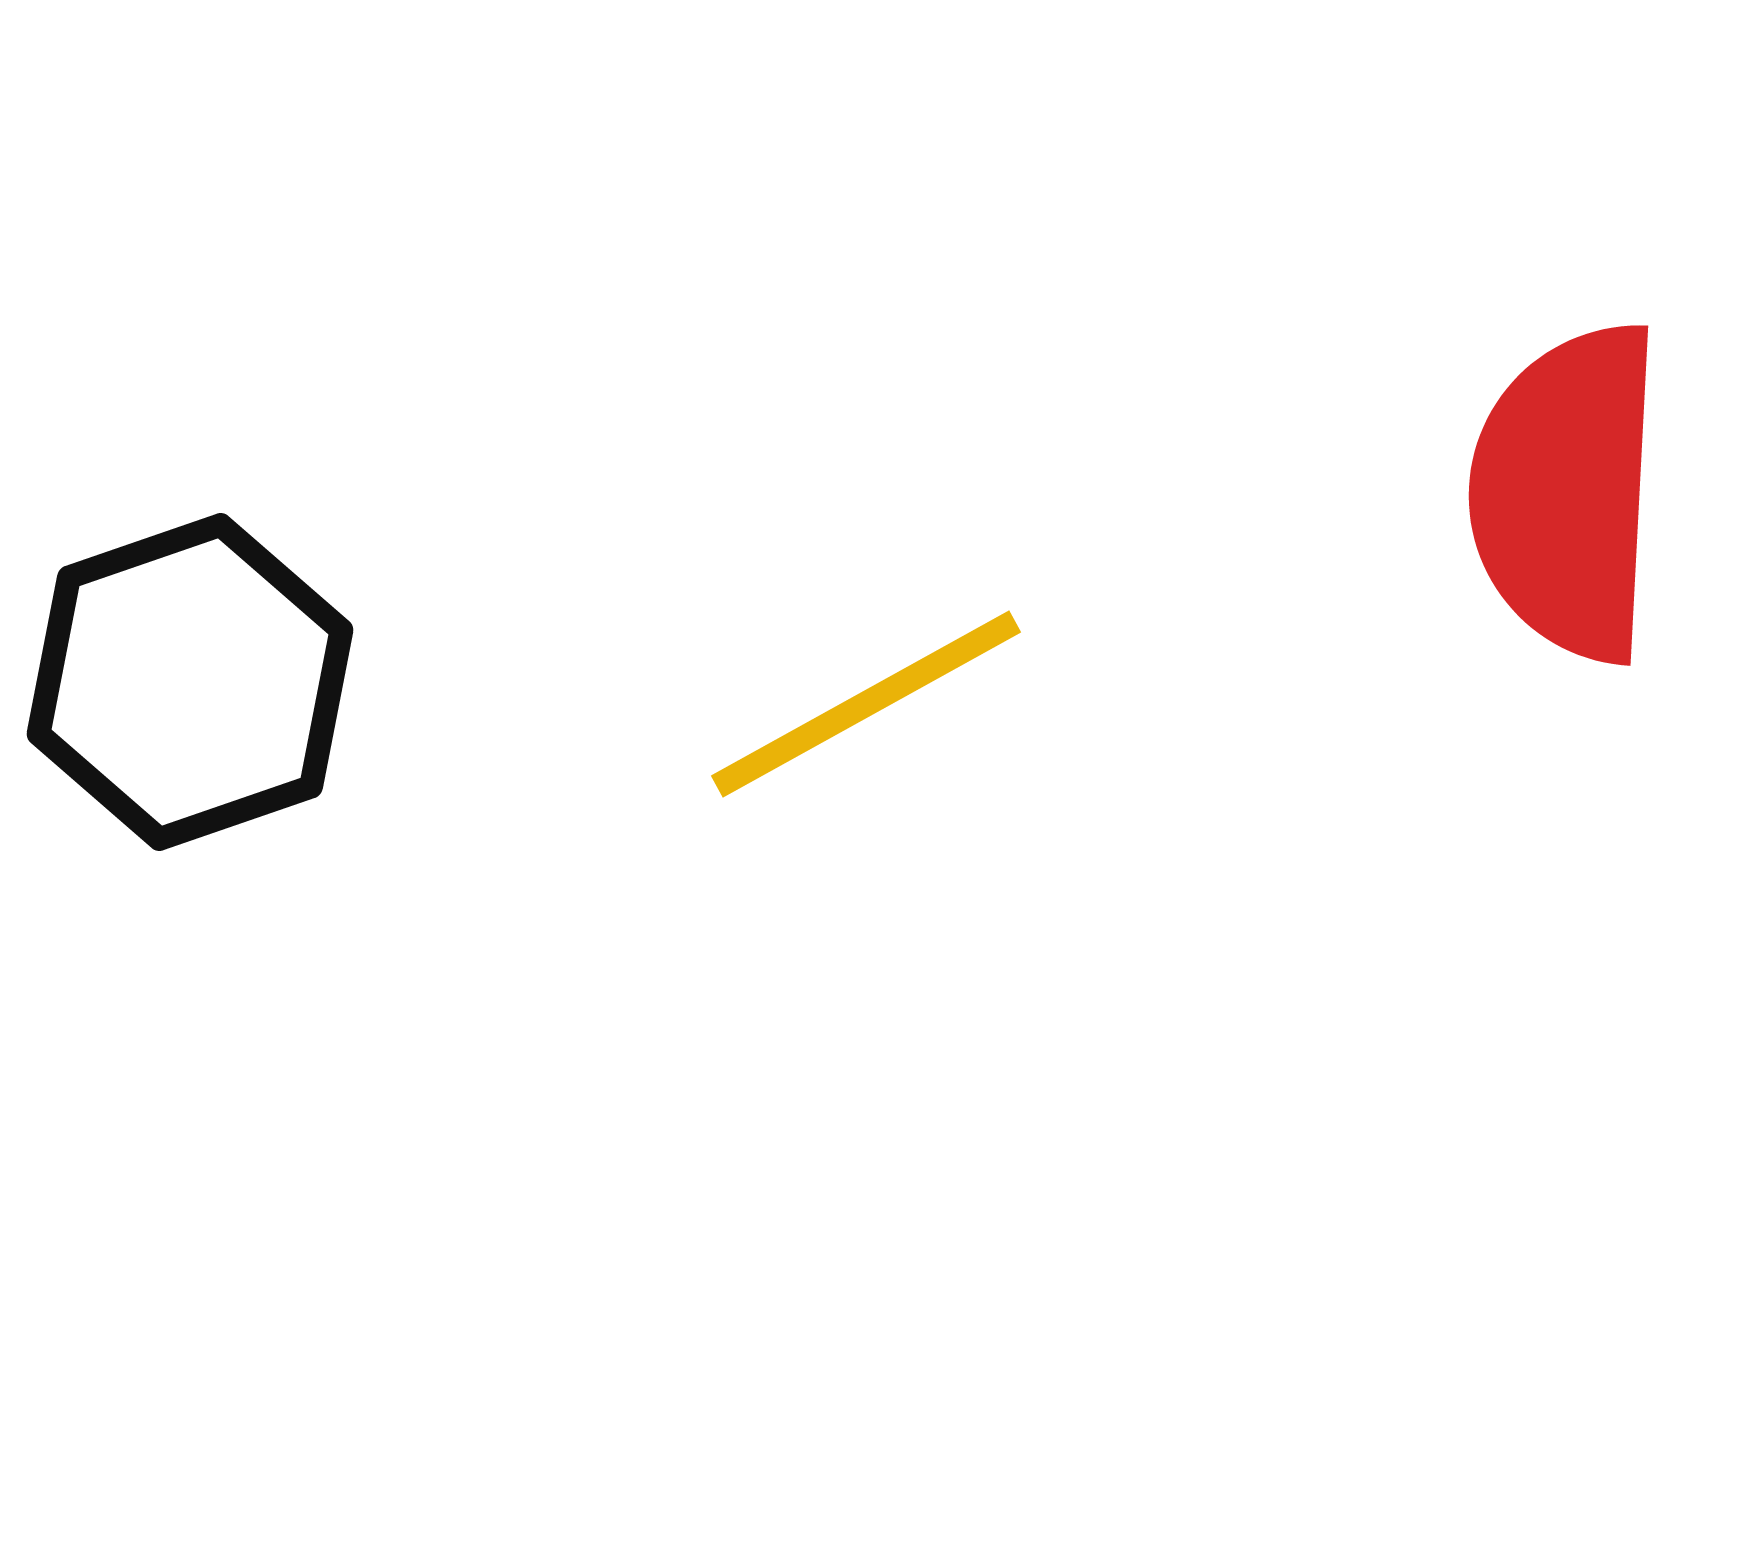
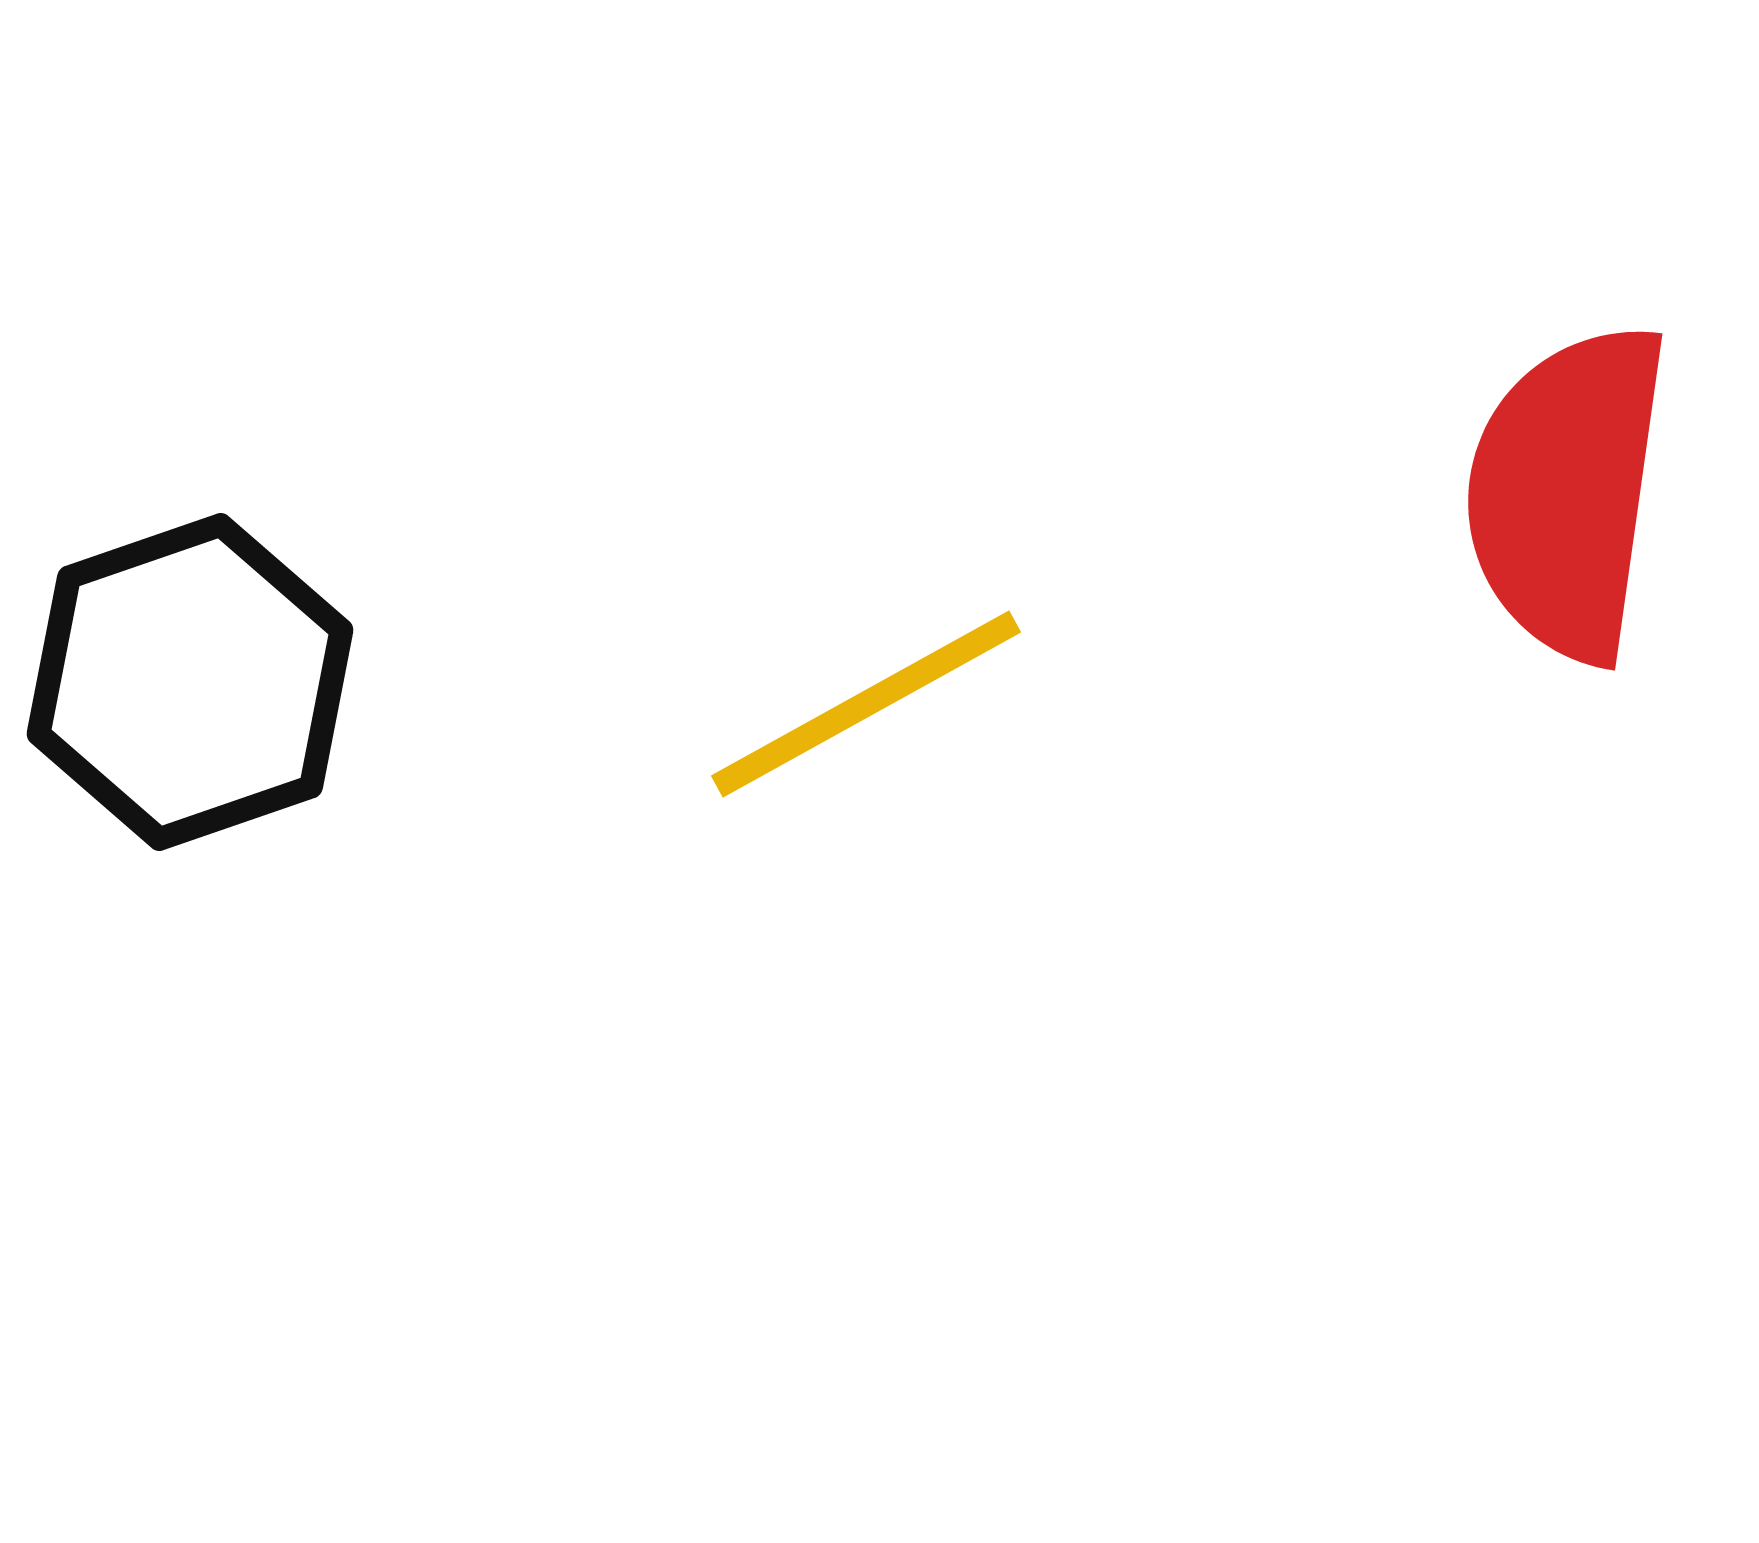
red semicircle: rotated 5 degrees clockwise
